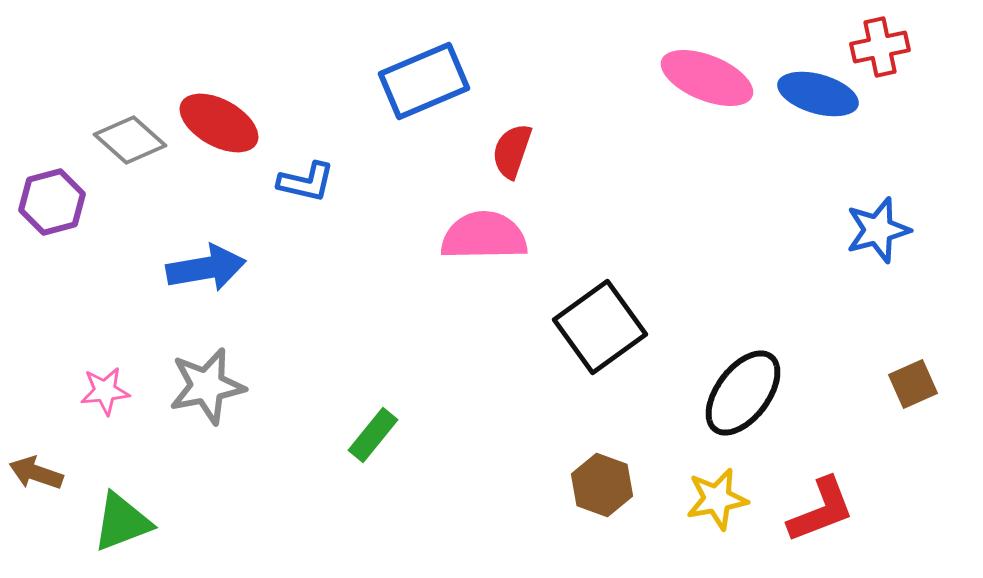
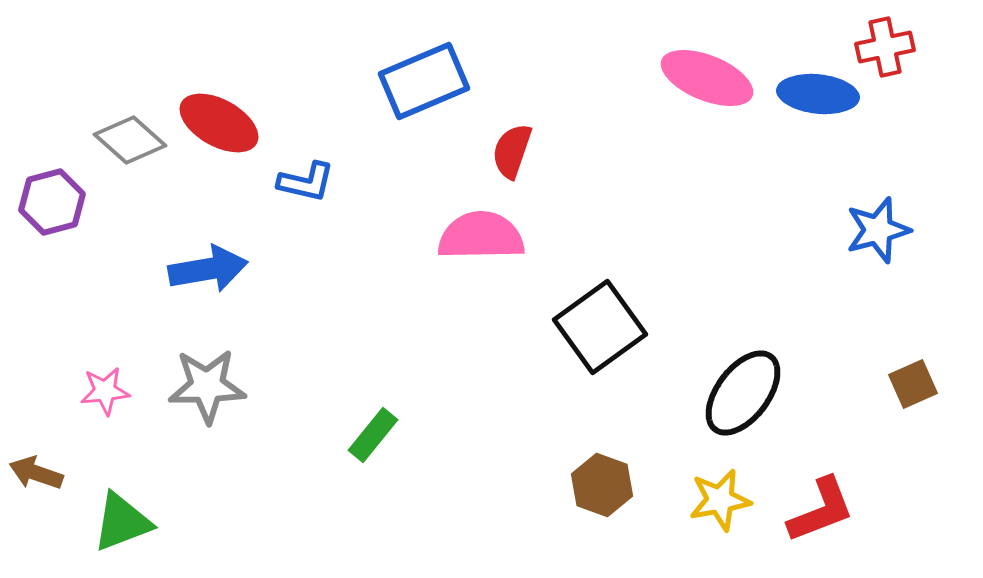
red cross: moved 5 px right
blue ellipse: rotated 10 degrees counterclockwise
pink semicircle: moved 3 px left
blue arrow: moved 2 px right, 1 px down
gray star: rotated 10 degrees clockwise
yellow star: moved 3 px right, 1 px down
